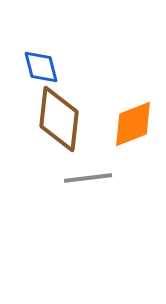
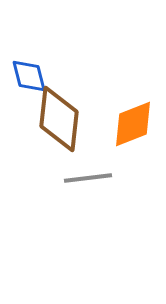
blue diamond: moved 12 px left, 9 px down
